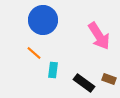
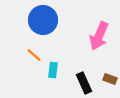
pink arrow: rotated 56 degrees clockwise
orange line: moved 2 px down
brown rectangle: moved 1 px right
black rectangle: rotated 30 degrees clockwise
